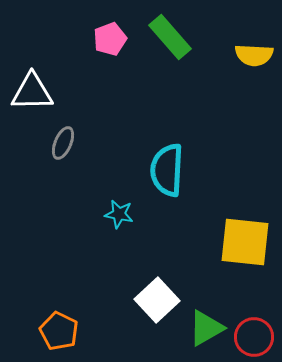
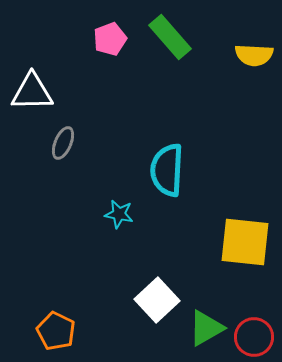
orange pentagon: moved 3 px left
